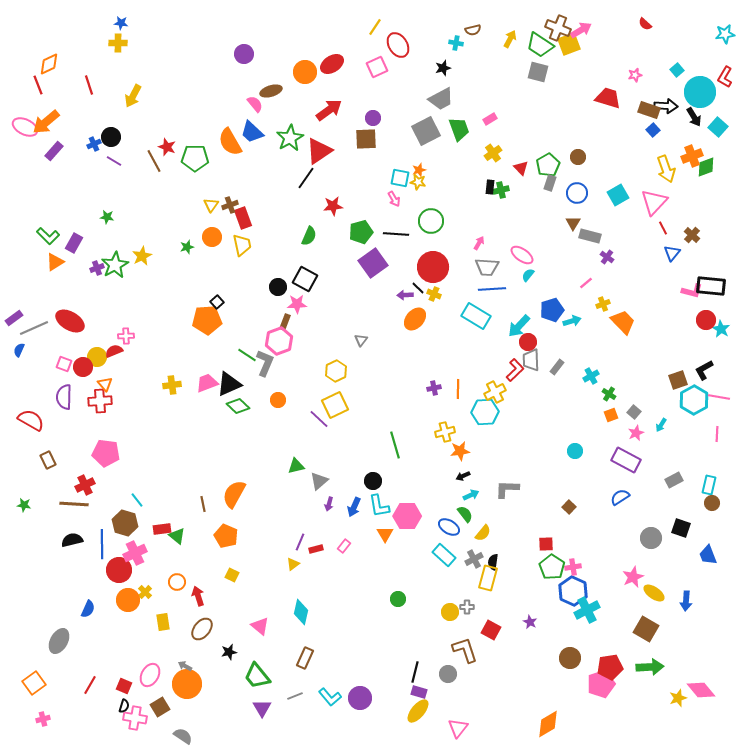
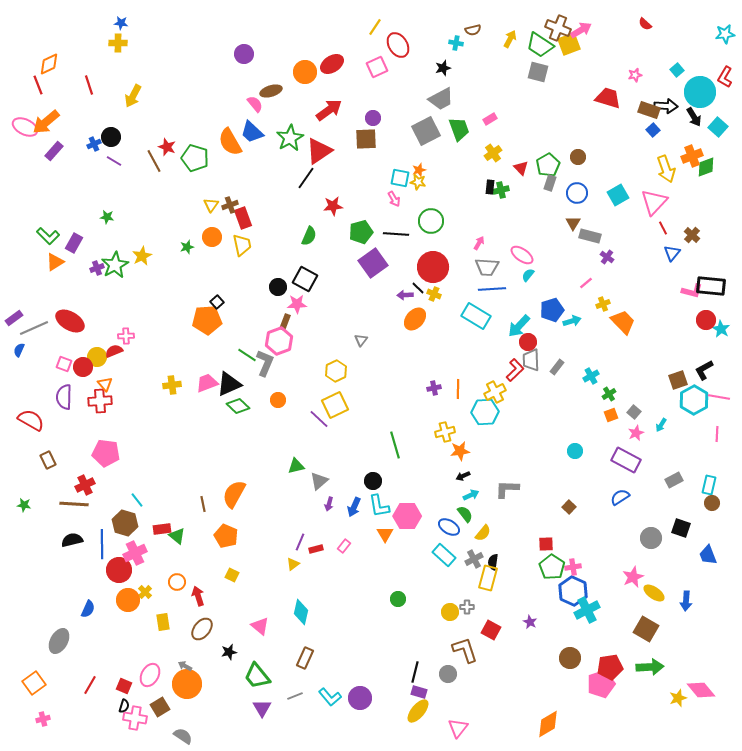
green pentagon at (195, 158): rotated 16 degrees clockwise
green cross at (609, 394): rotated 24 degrees clockwise
